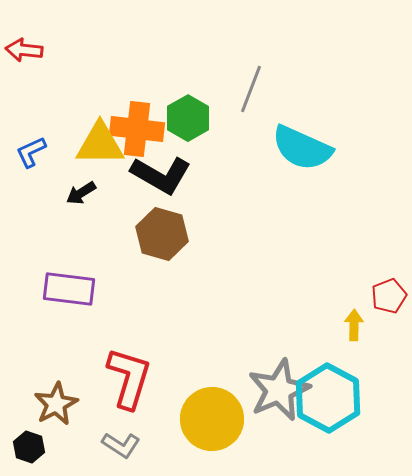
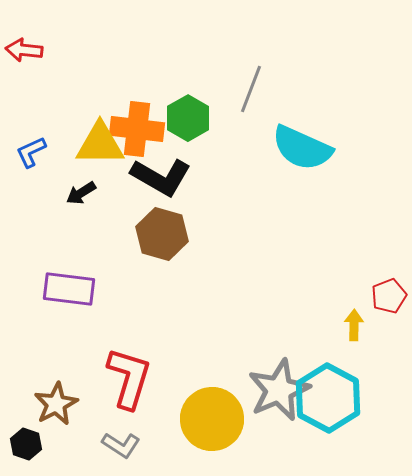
black L-shape: moved 2 px down
black hexagon: moved 3 px left, 3 px up
